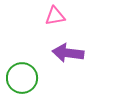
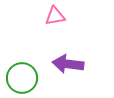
purple arrow: moved 11 px down
